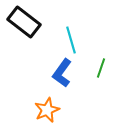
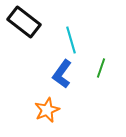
blue L-shape: moved 1 px down
